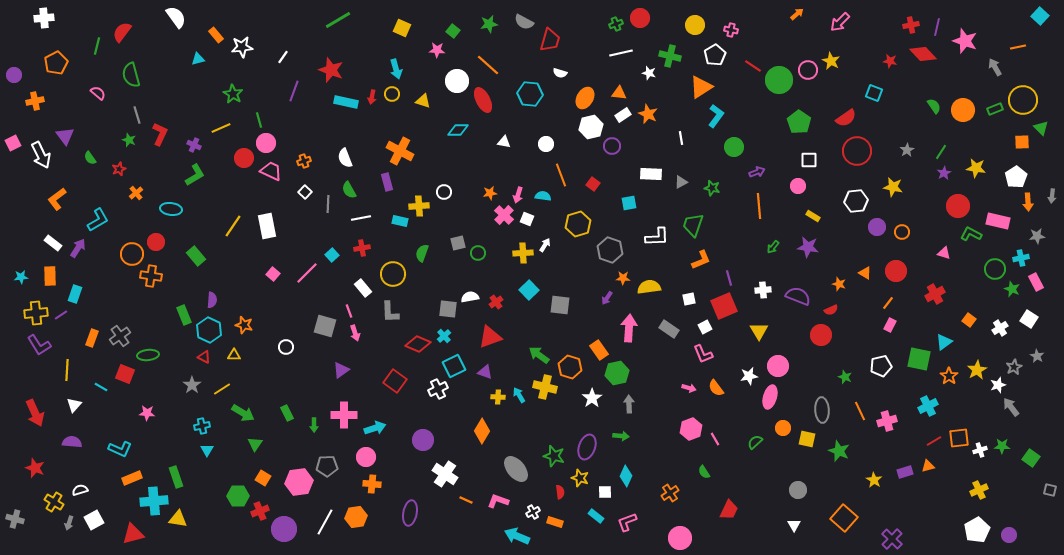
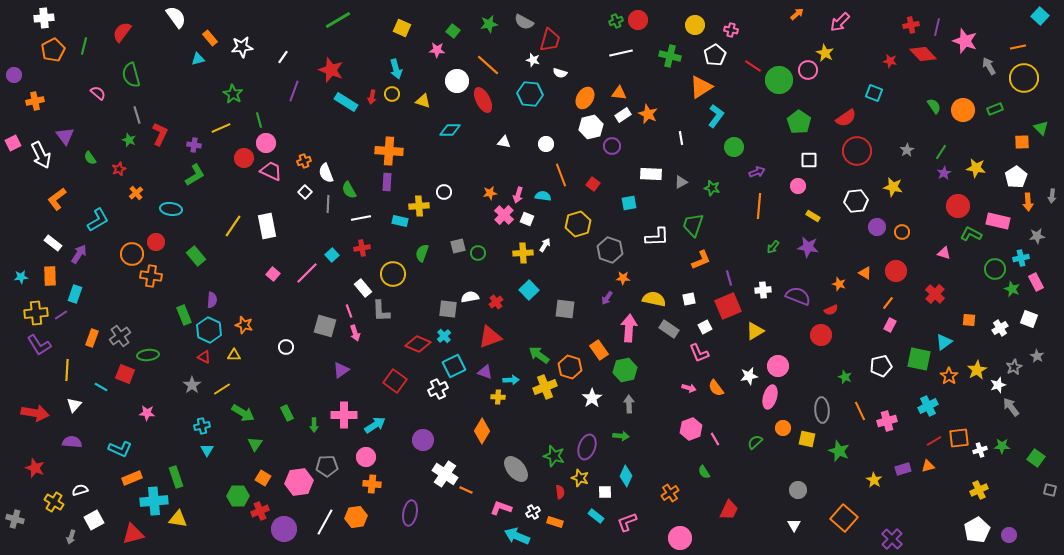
red circle at (640, 18): moved 2 px left, 2 px down
green cross at (616, 24): moved 3 px up
orange rectangle at (216, 35): moved 6 px left, 3 px down
green line at (97, 46): moved 13 px left
yellow star at (831, 61): moved 6 px left, 8 px up
orange pentagon at (56, 63): moved 3 px left, 13 px up
gray arrow at (995, 67): moved 6 px left, 1 px up
white star at (649, 73): moved 116 px left, 13 px up
yellow circle at (1023, 100): moved 1 px right, 22 px up
cyan rectangle at (346, 102): rotated 20 degrees clockwise
cyan diamond at (458, 130): moved 8 px left
purple cross at (194, 145): rotated 16 degrees counterclockwise
orange cross at (400, 151): moved 11 px left; rotated 24 degrees counterclockwise
white semicircle at (345, 158): moved 19 px left, 15 px down
purple rectangle at (387, 182): rotated 18 degrees clockwise
orange line at (759, 206): rotated 10 degrees clockwise
gray square at (458, 243): moved 3 px down
purple arrow at (78, 248): moved 1 px right, 6 px down
yellow semicircle at (649, 287): moved 5 px right, 12 px down; rotated 20 degrees clockwise
red cross at (935, 294): rotated 18 degrees counterclockwise
gray square at (560, 305): moved 5 px right, 4 px down
red square at (724, 306): moved 4 px right
gray L-shape at (390, 312): moved 9 px left, 1 px up
white square at (1029, 319): rotated 12 degrees counterclockwise
orange square at (969, 320): rotated 32 degrees counterclockwise
yellow triangle at (759, 331): moved 4 px left; rotated 30 degrees clockwise
pink L-shape at (703, 354): moved 4 px left, 1 px up
green hexagon at (617, 373): moved 8 px right, 3 px up
yellow cross at (545, 387): rotated 35 degrees counterclockwise
cyan arrow at (519, 395): moved 8 px left, 15 px up; rotated 119 degrees clockwise
red arrow at (35, 413): rotated 56 degrees counterclockwise
cyan arrow at (375, 428): moved 3 px up; rotated 15 degrees counterclockwise
green square at (1031, 458): moved 5 px right
purple rectangle at (905, 472): moved 2 px left, 3 px up
orange line at (466, 500): moved 10 px up
pink L-shape at (498, 501): moved 3 px right, 7 px down
gray arrow at (69, 523): moved 2 px right, 14 px down
